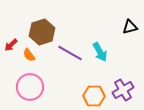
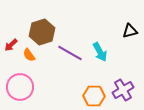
black triangle: moved 4 px down
pink circle: moved 10 px left
